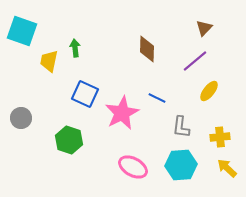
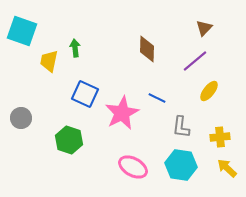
cyan hexagon: rotated 12 degrees clockwise
